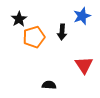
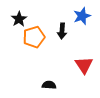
black arrow: moved 1 px up
